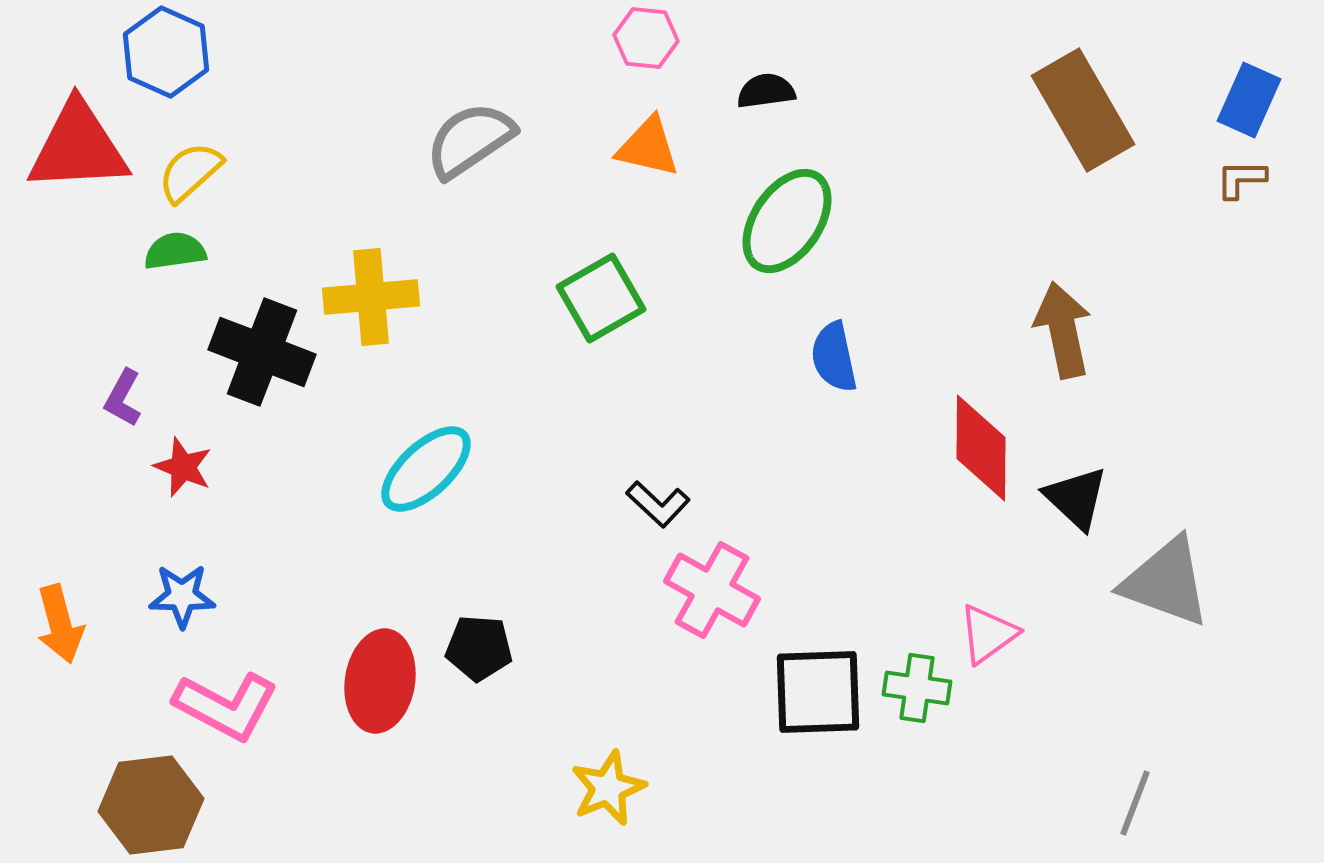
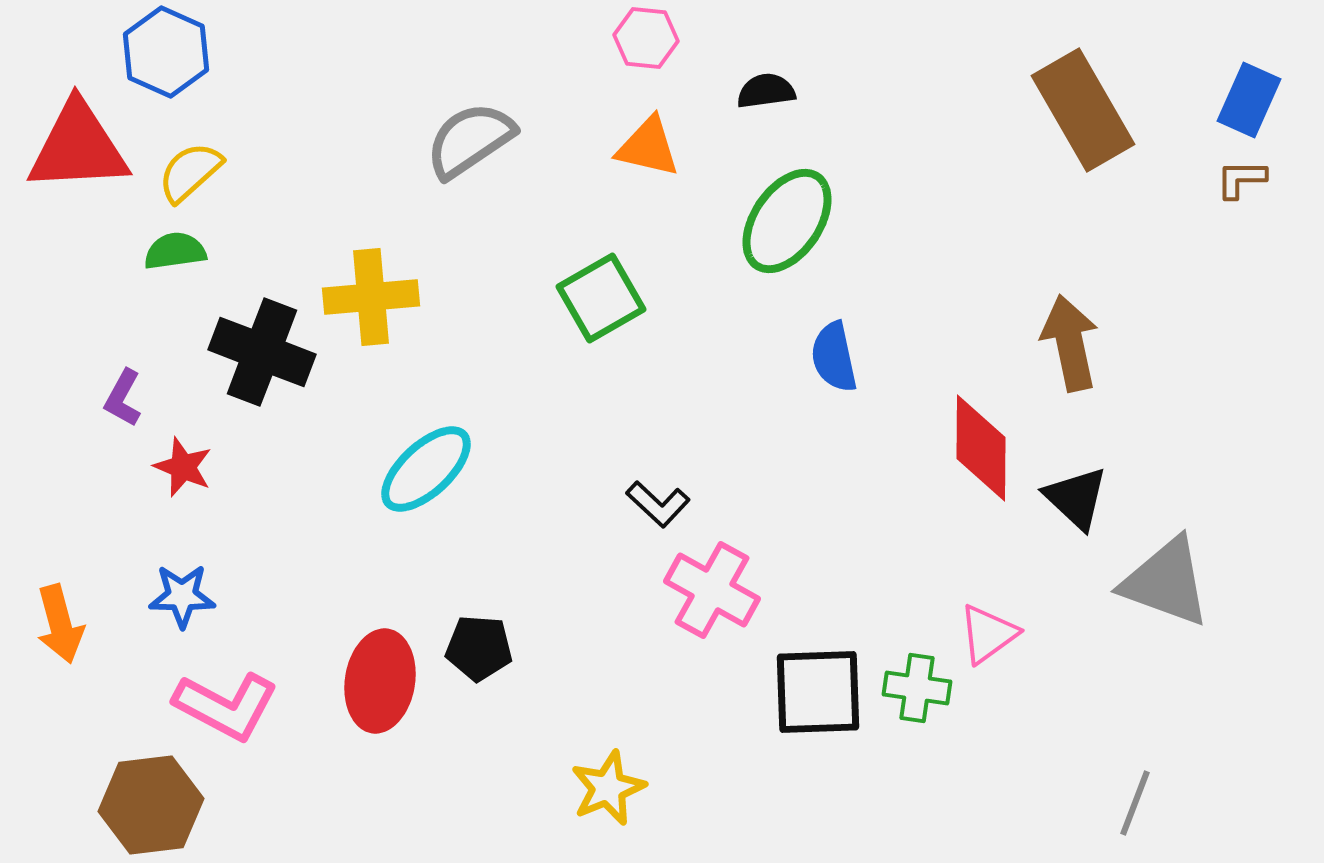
brown arrow: moved 7 px right, 13 px down
